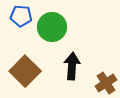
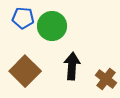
blue pentagon: moved 2 px right, 2 px down
green circle: moved 1 px up
brown cross: moved 4 px up; rotated 20 degrees counterclockwise
